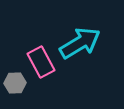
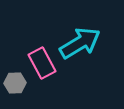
pink rectangle: moved 1 px right, 1 px down
